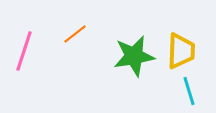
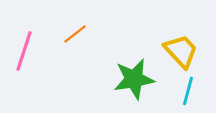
yellow trapezoid: rotated 45 degrees counterclockwise
green star: moved 23 px down
cyan line: moved 1 px left; rotated 32 degrees clockwise
